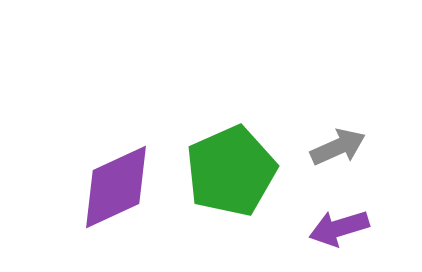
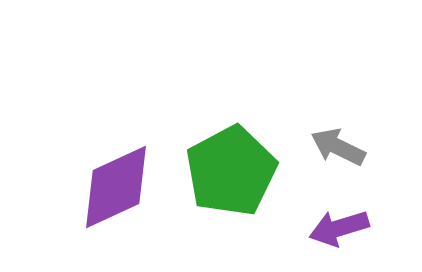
gray arrow: rotated 130 degrees counterclockwise
green pentagon: rotated 4 degrees counterclockwise
